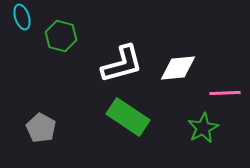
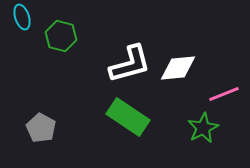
white L-shape: moved 8 px right
pink line: moved 1 px left, 1 px down; rotated 20 degrees counterclockwise
